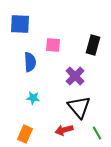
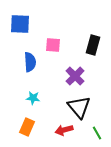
orange rectangle: moved 2 px right, 7 px up
